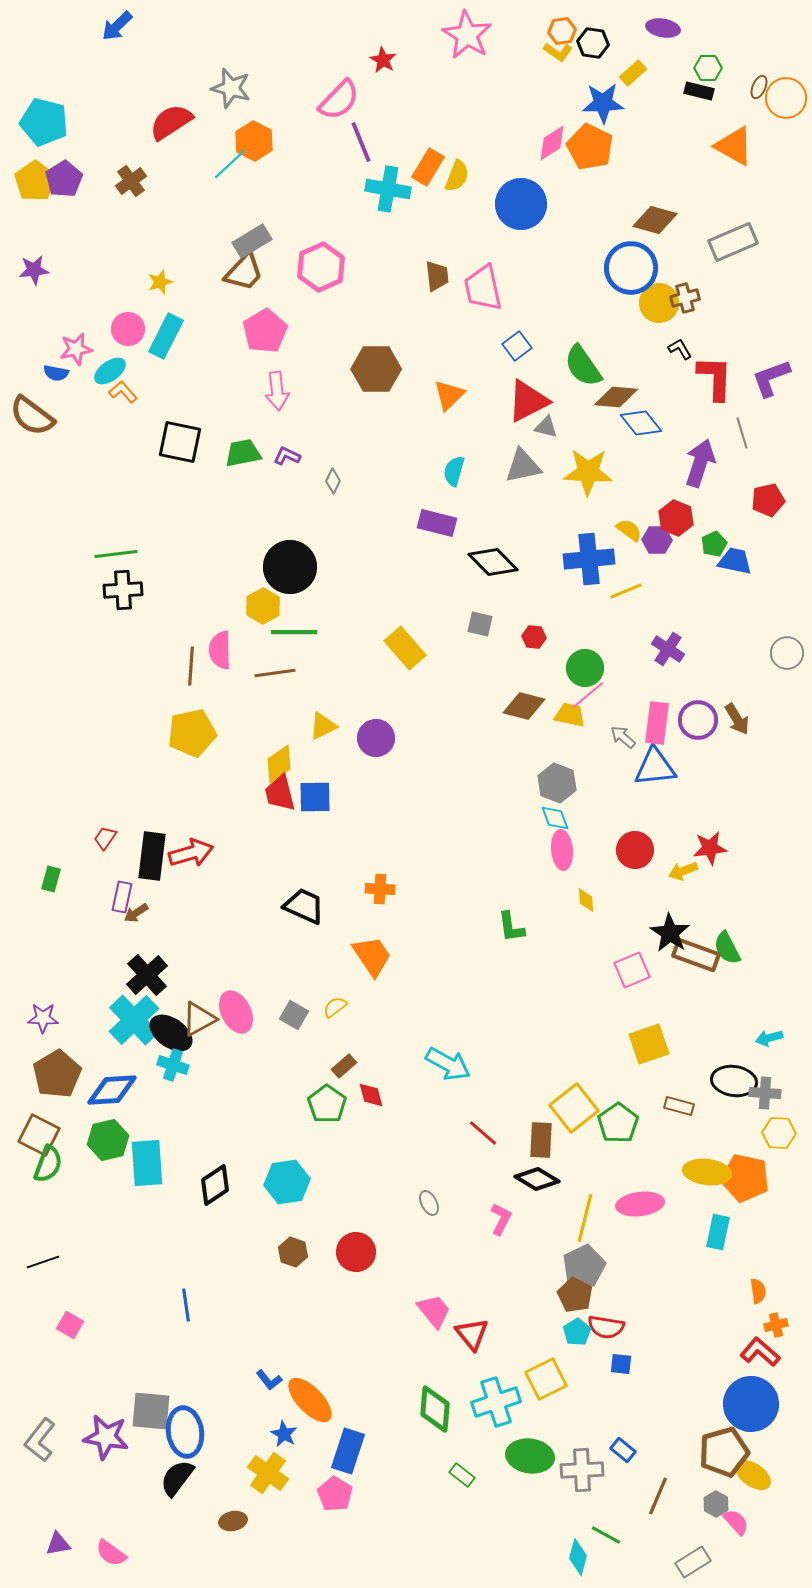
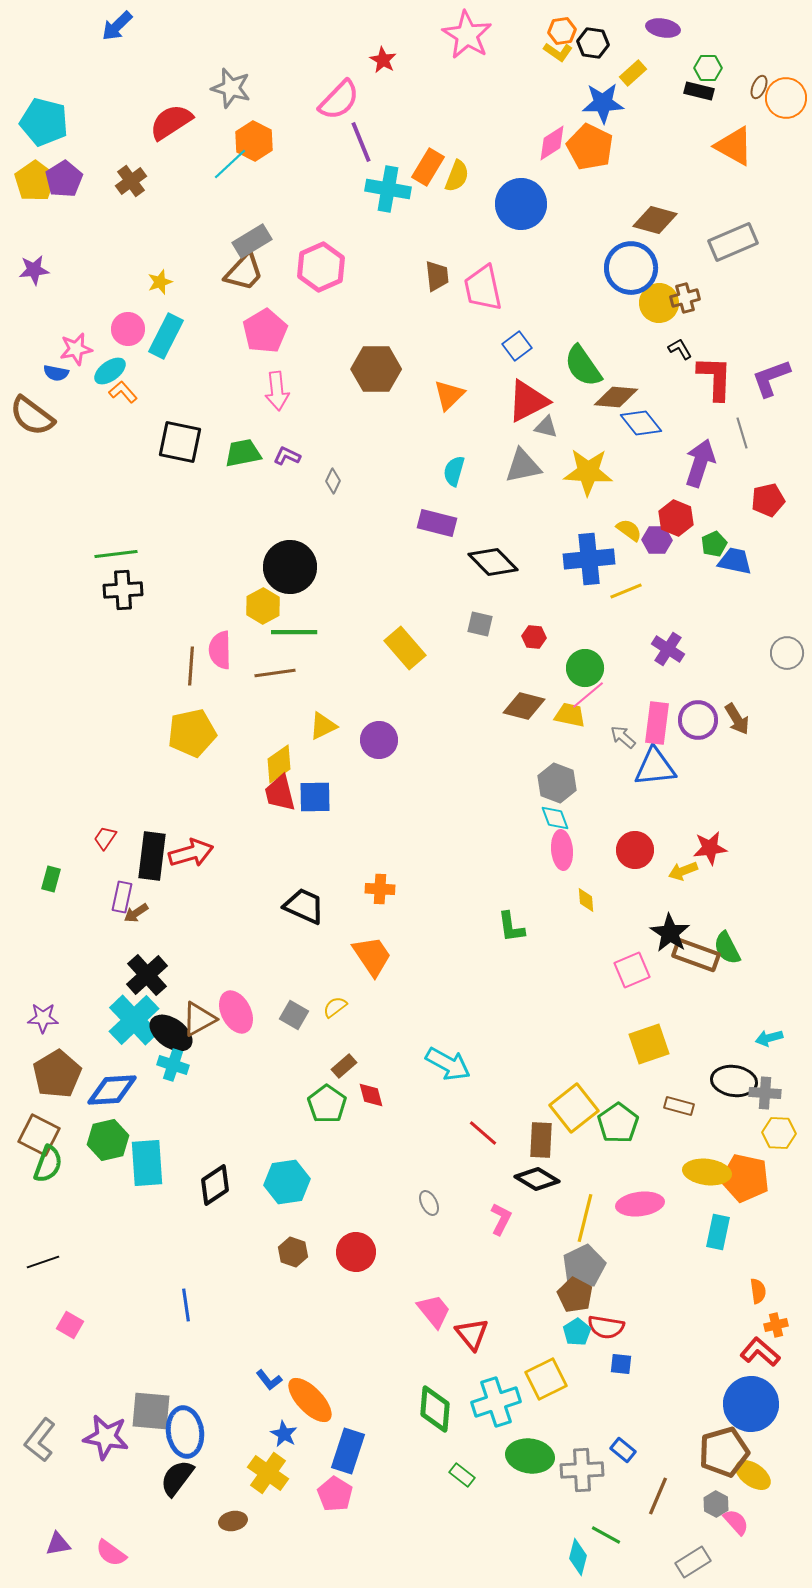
purple circle at (376, 738): moved 3 px right, 2 px down
